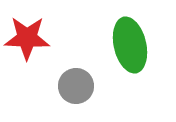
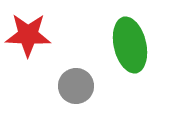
red star: moved 1 px right, 3 px up
